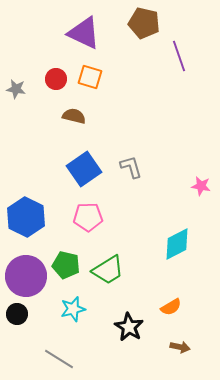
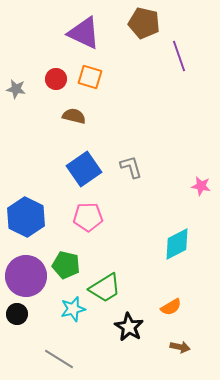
green trapezoid: moved 3 px left, 18 px down
